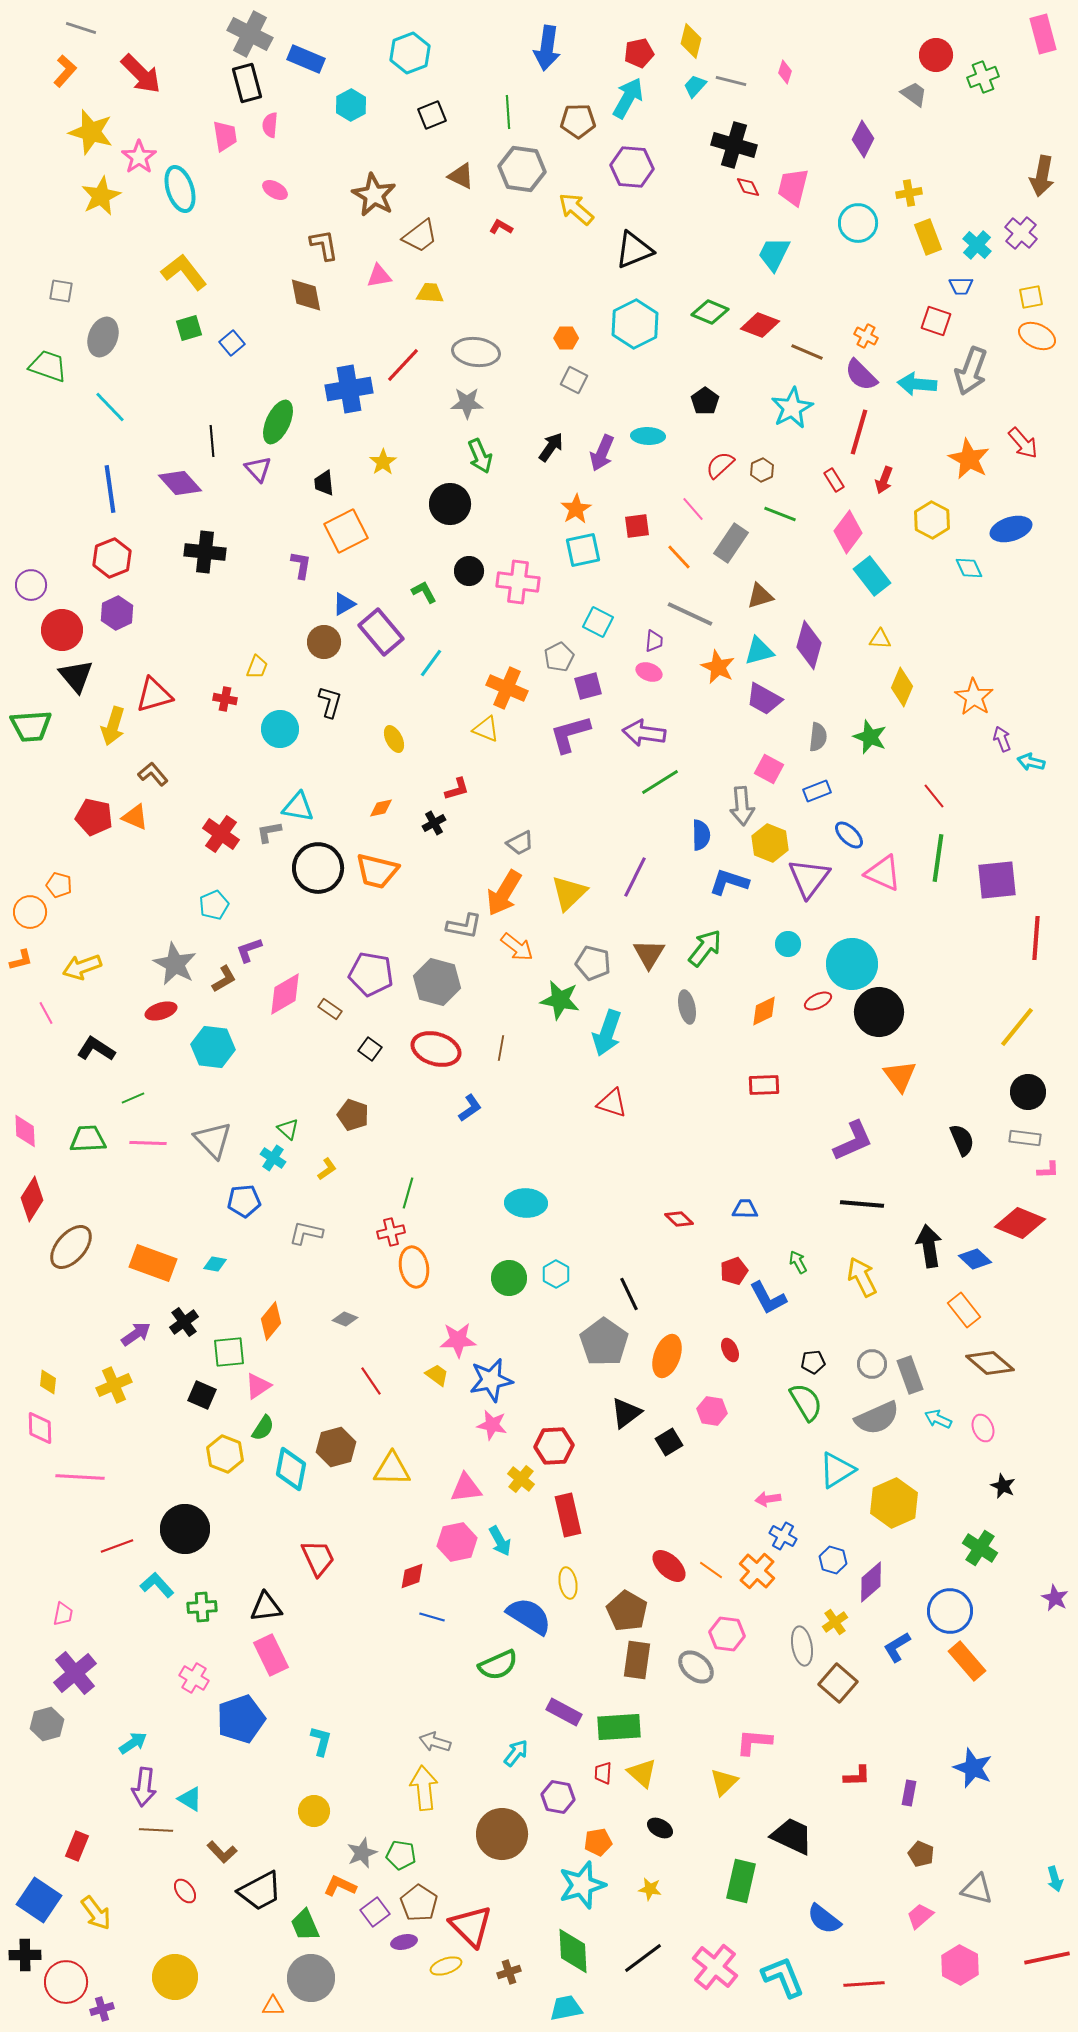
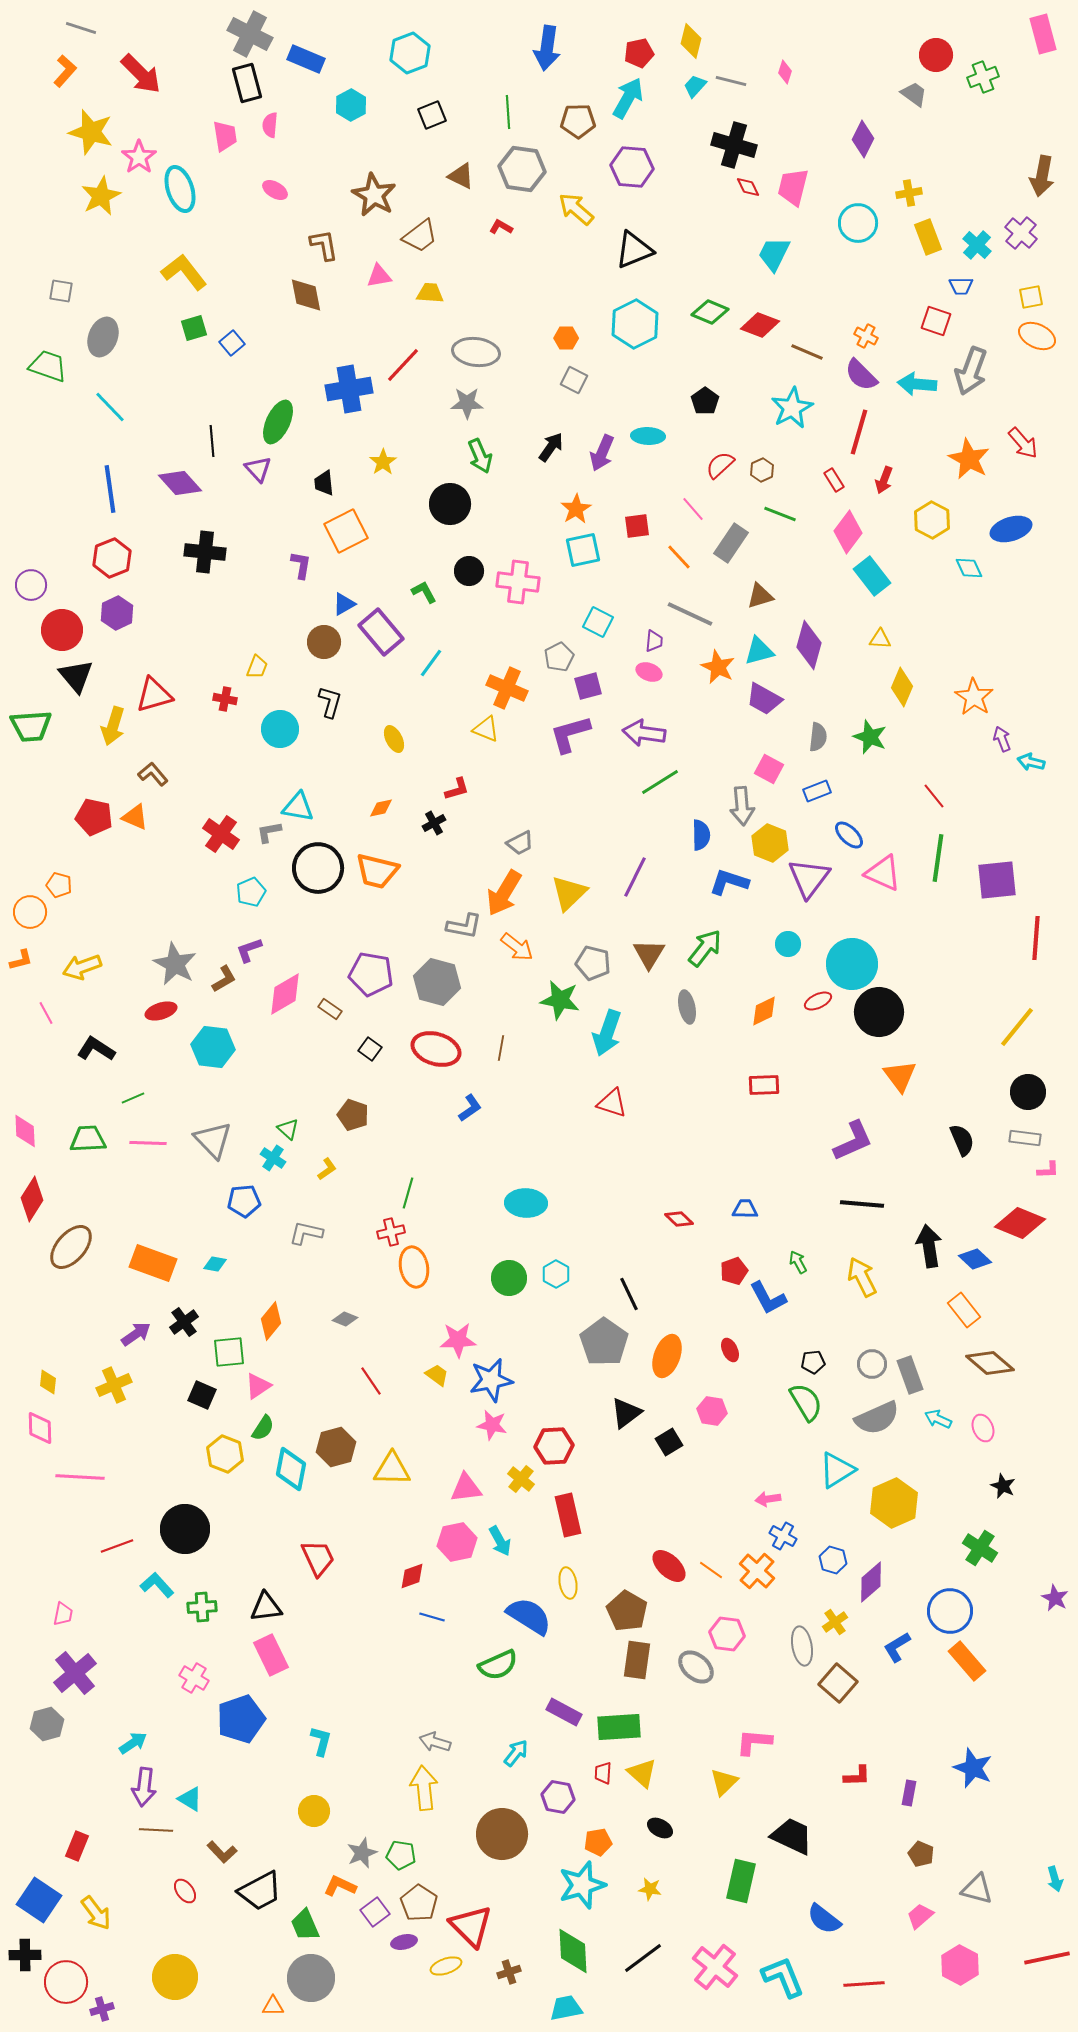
green square at (189, 328): moved 5 px right
cyan pentagon at (214, 905): moved 37 px right, 13 px up
